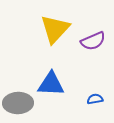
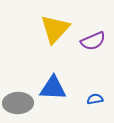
blue triangle: moved 2 px right, 4 px down
